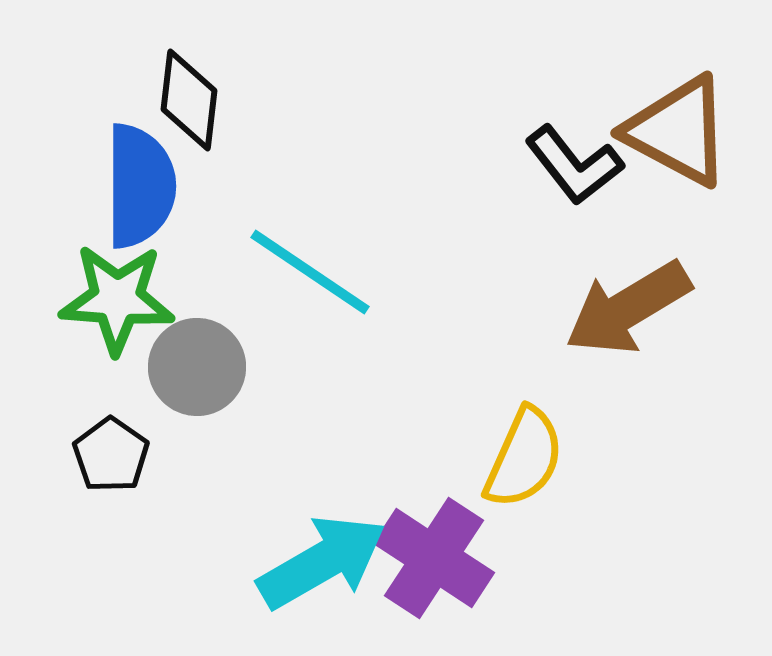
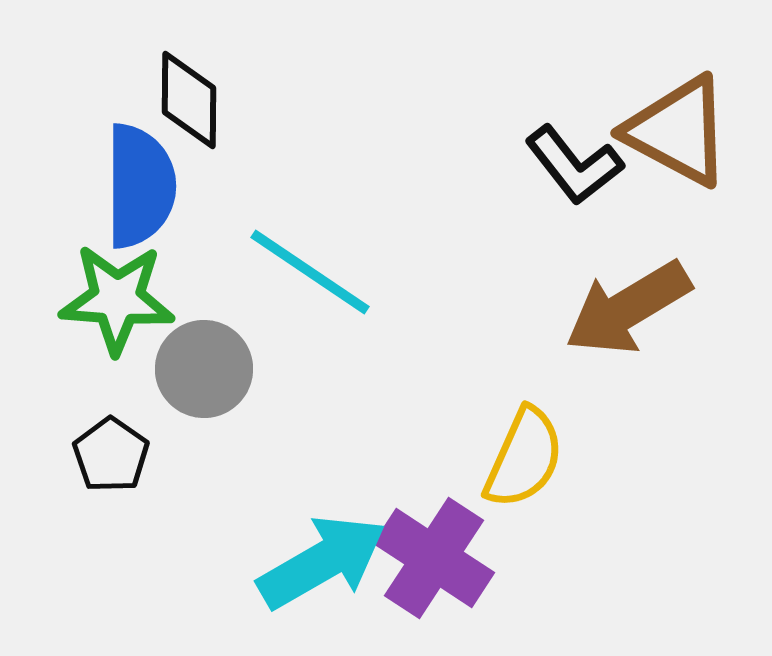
black diamond: rotated 6 degrees counterclockwise
gray circle: moved 7 px right, 2 px down
